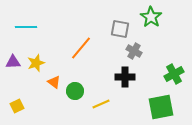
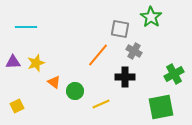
orange line: moved 17 px right, 7 px down
